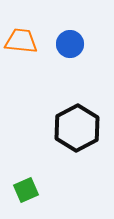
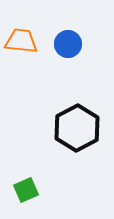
blue circle: moved 2 px left
